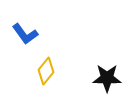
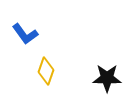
yellow diamond: rotated 20 degrees counterclockwise
